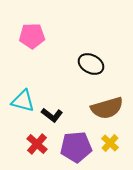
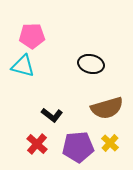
black ellipse: rotated 15 degrees counterclockwise
cyan triangle: moved 35 px up
purple pentagon: moved 2 px right
